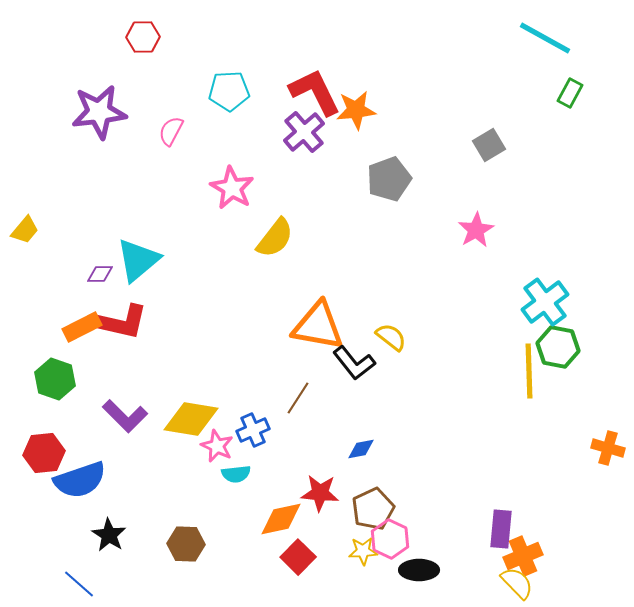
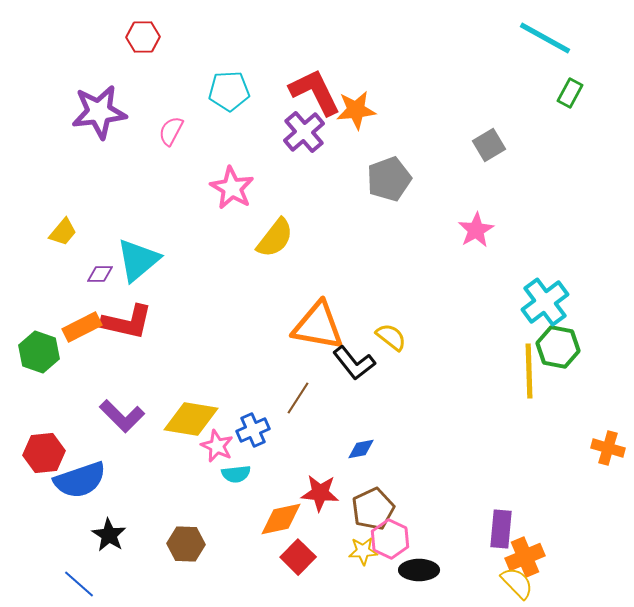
yellow trapezoid at (25, 230): moved 38 px right, 2 px down
red L-shape at (122, 322): moved 5 px right
green hexagon at (55, 379): moved 16 px left, 27 px up
purple L-shape at (125, 416): moved 3 px left
orange cross at (523, 556): moved 2 px right, 1 px down
